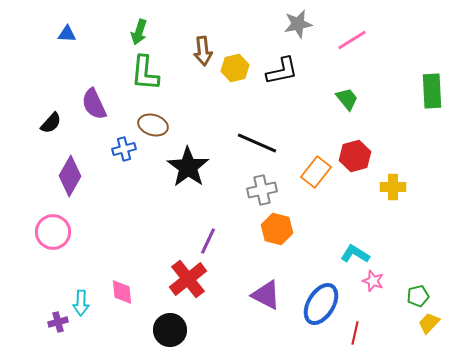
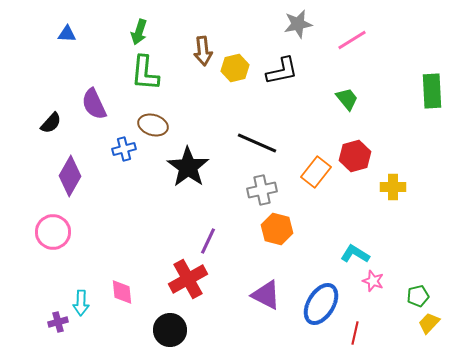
red cross: rotated 9 degrees clockwise
